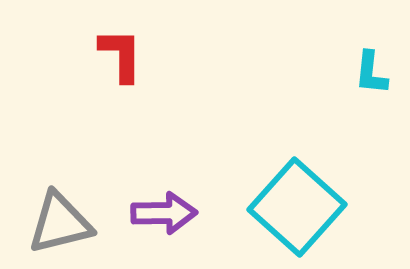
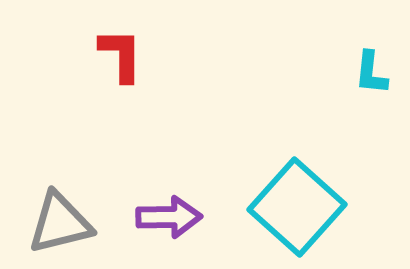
purple arrow: moved 5 px right, 4 px down
